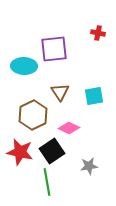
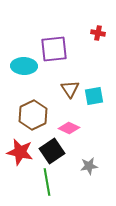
brown triangle: moved 10 px right, 3 px up
